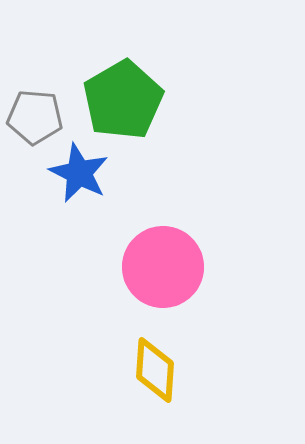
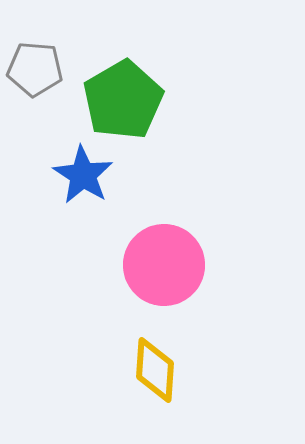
gray pentagon: moved 48 px up
blue star: moved 4 px right, 2 px down; rotated 6 degrees clockwise
pink circle: moved 1 px right, 2 px up
